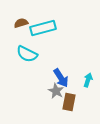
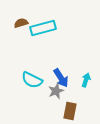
cyan semicircle: moved 5 px right, 26 px down
cyan arrow: moved 2 px left
gray star: rotated 21 degrees clockwise
brown rectangle: moved 1 px right, 9 px down
